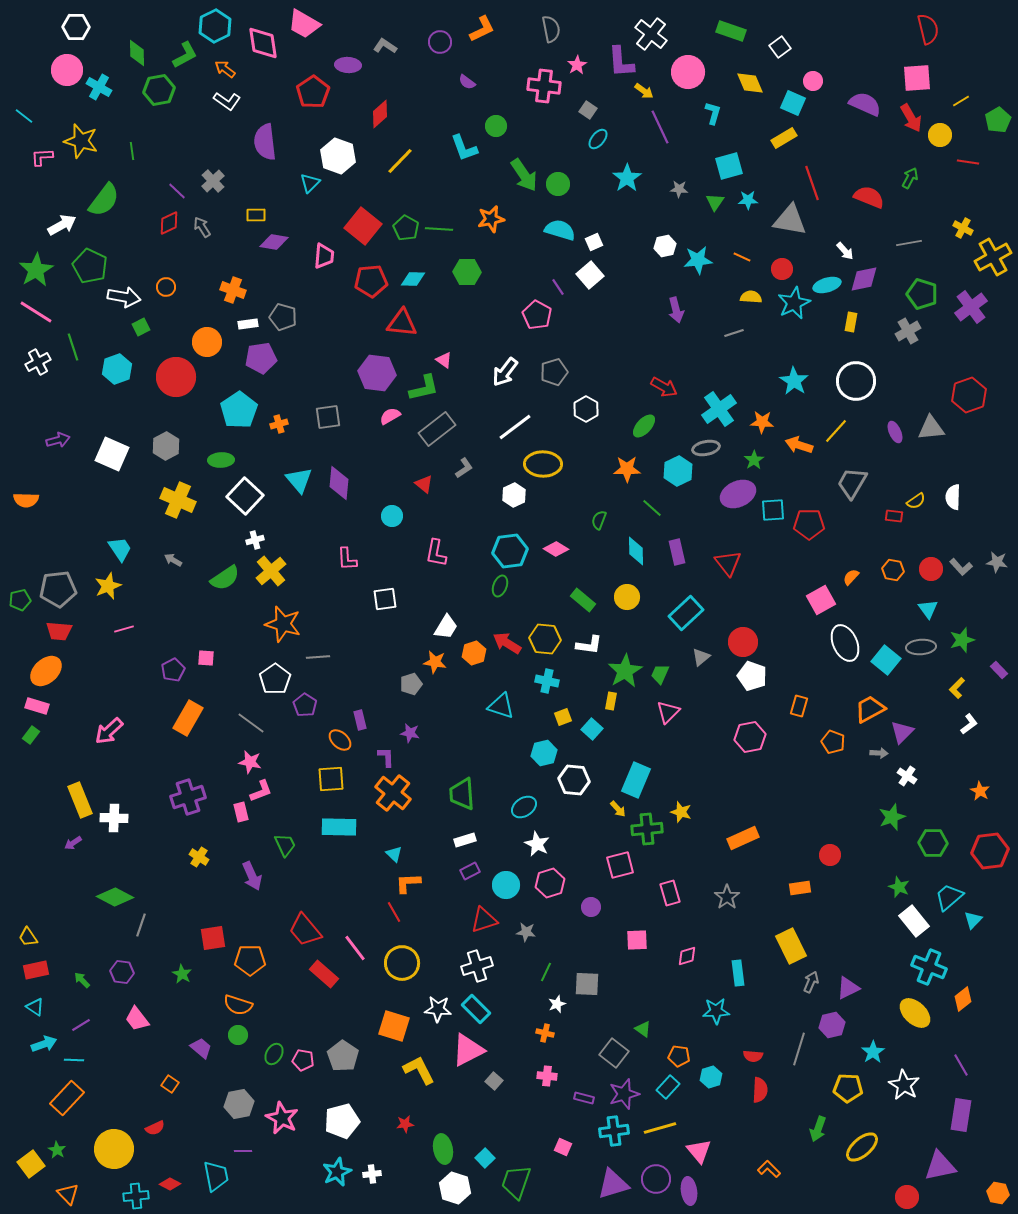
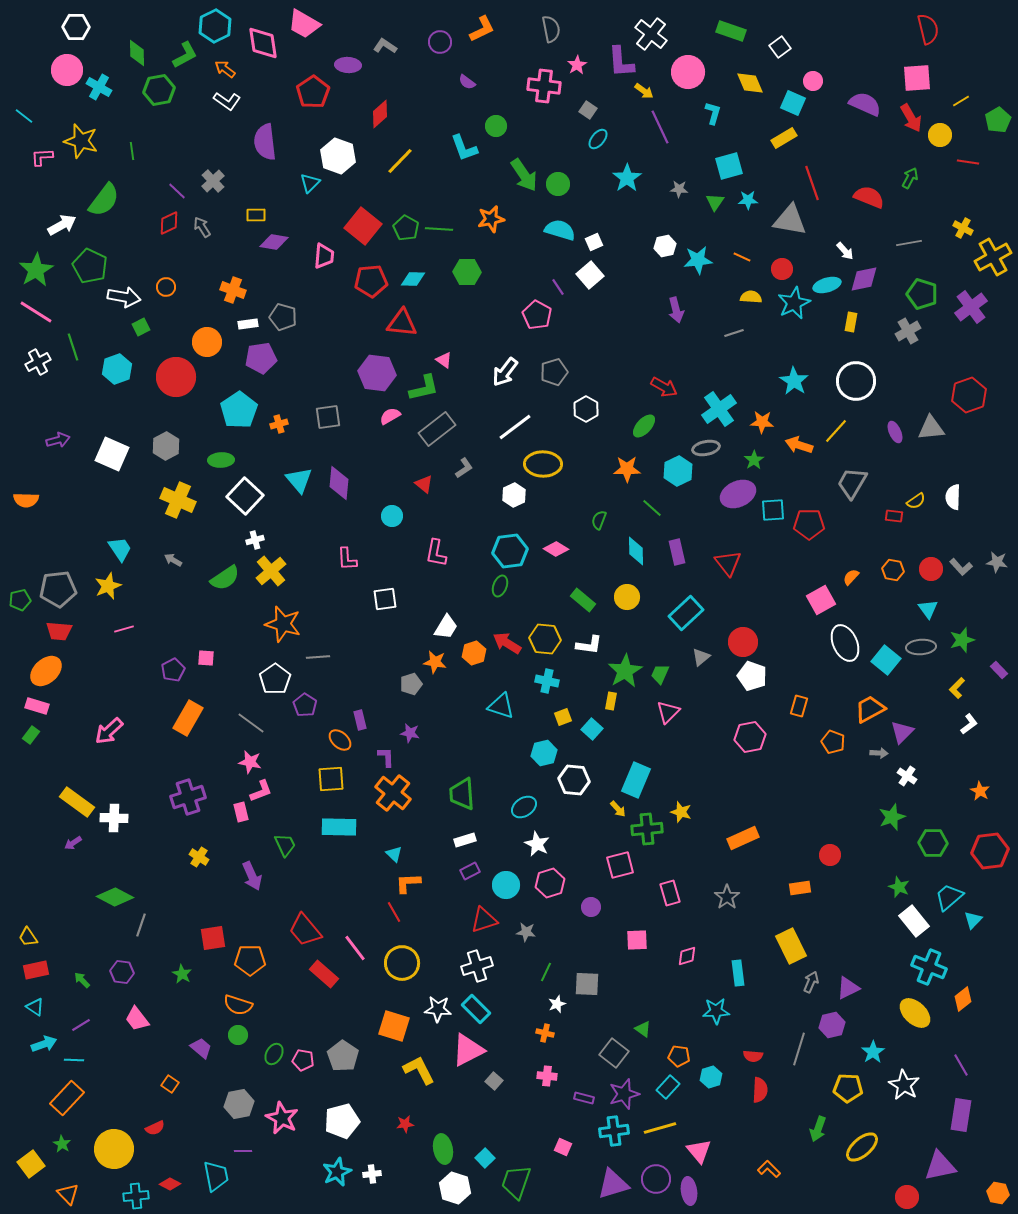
yellow rectangle at (80, 800): moved 3 px left, 2 px down; rotated 32 degrees counterclockwise
green star at (57, 1150): moved 5 px right, 6 px up
